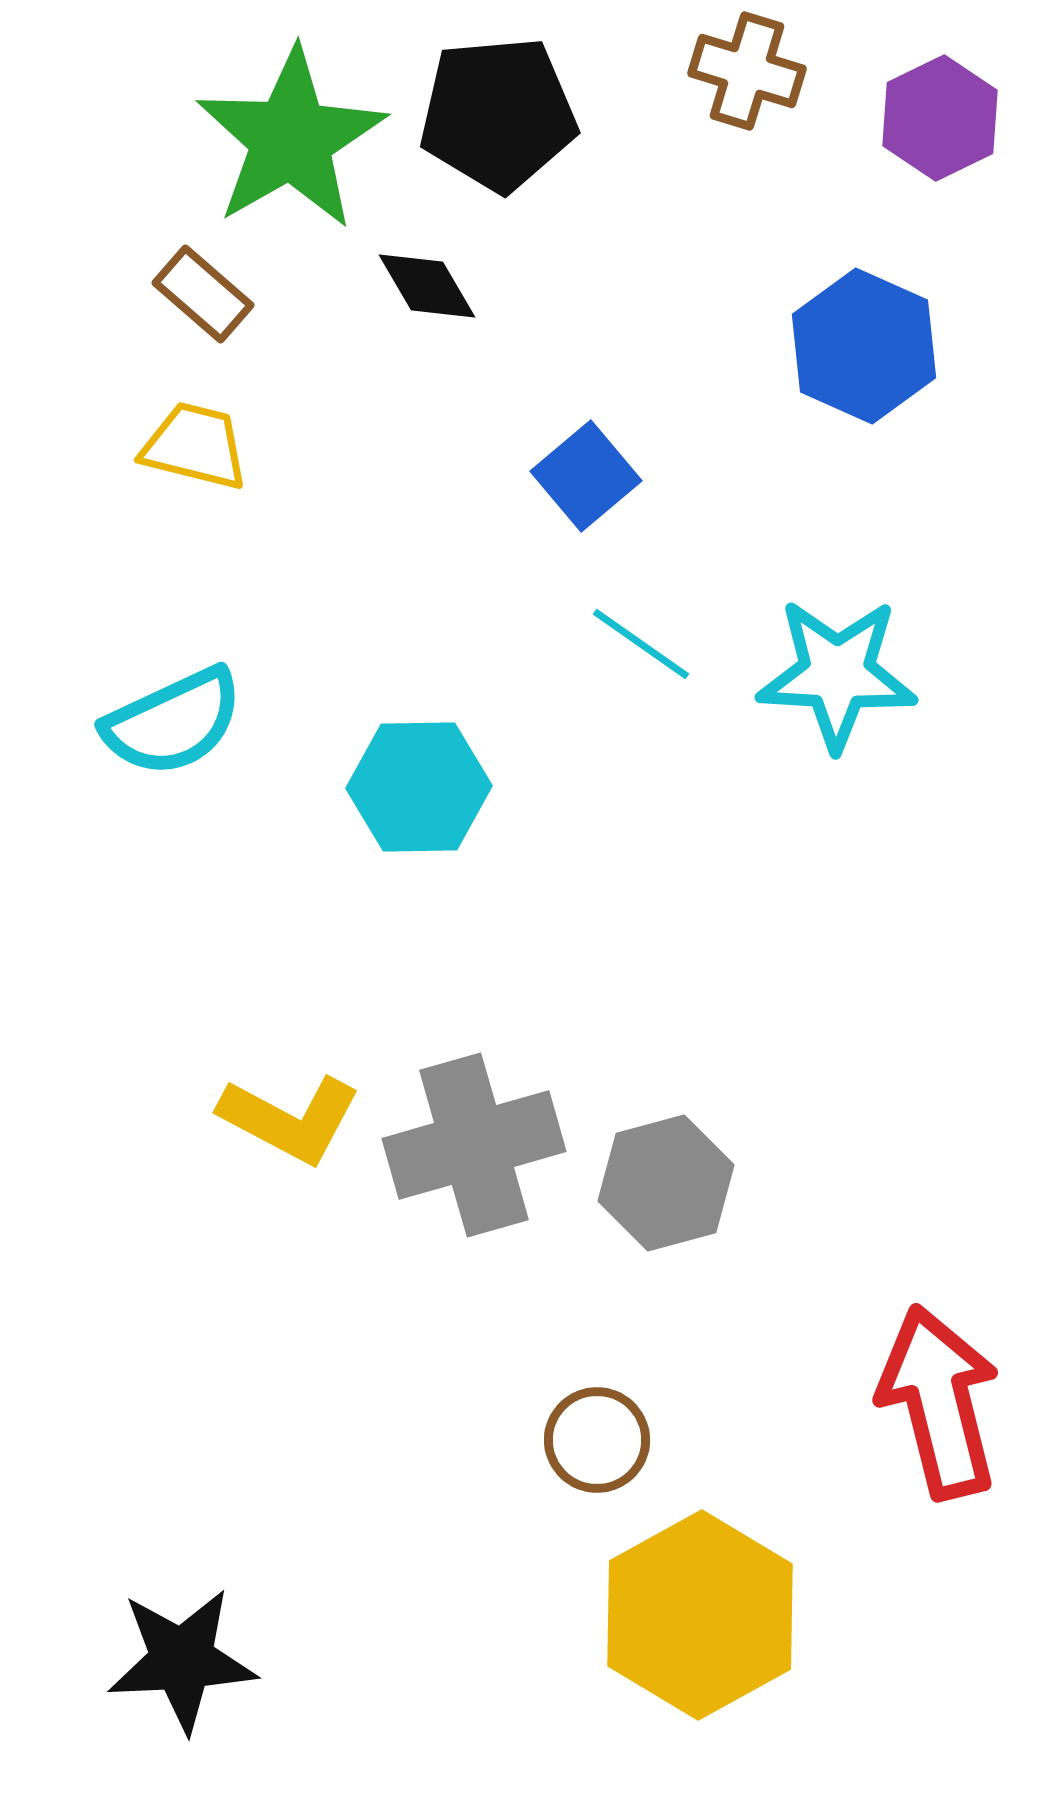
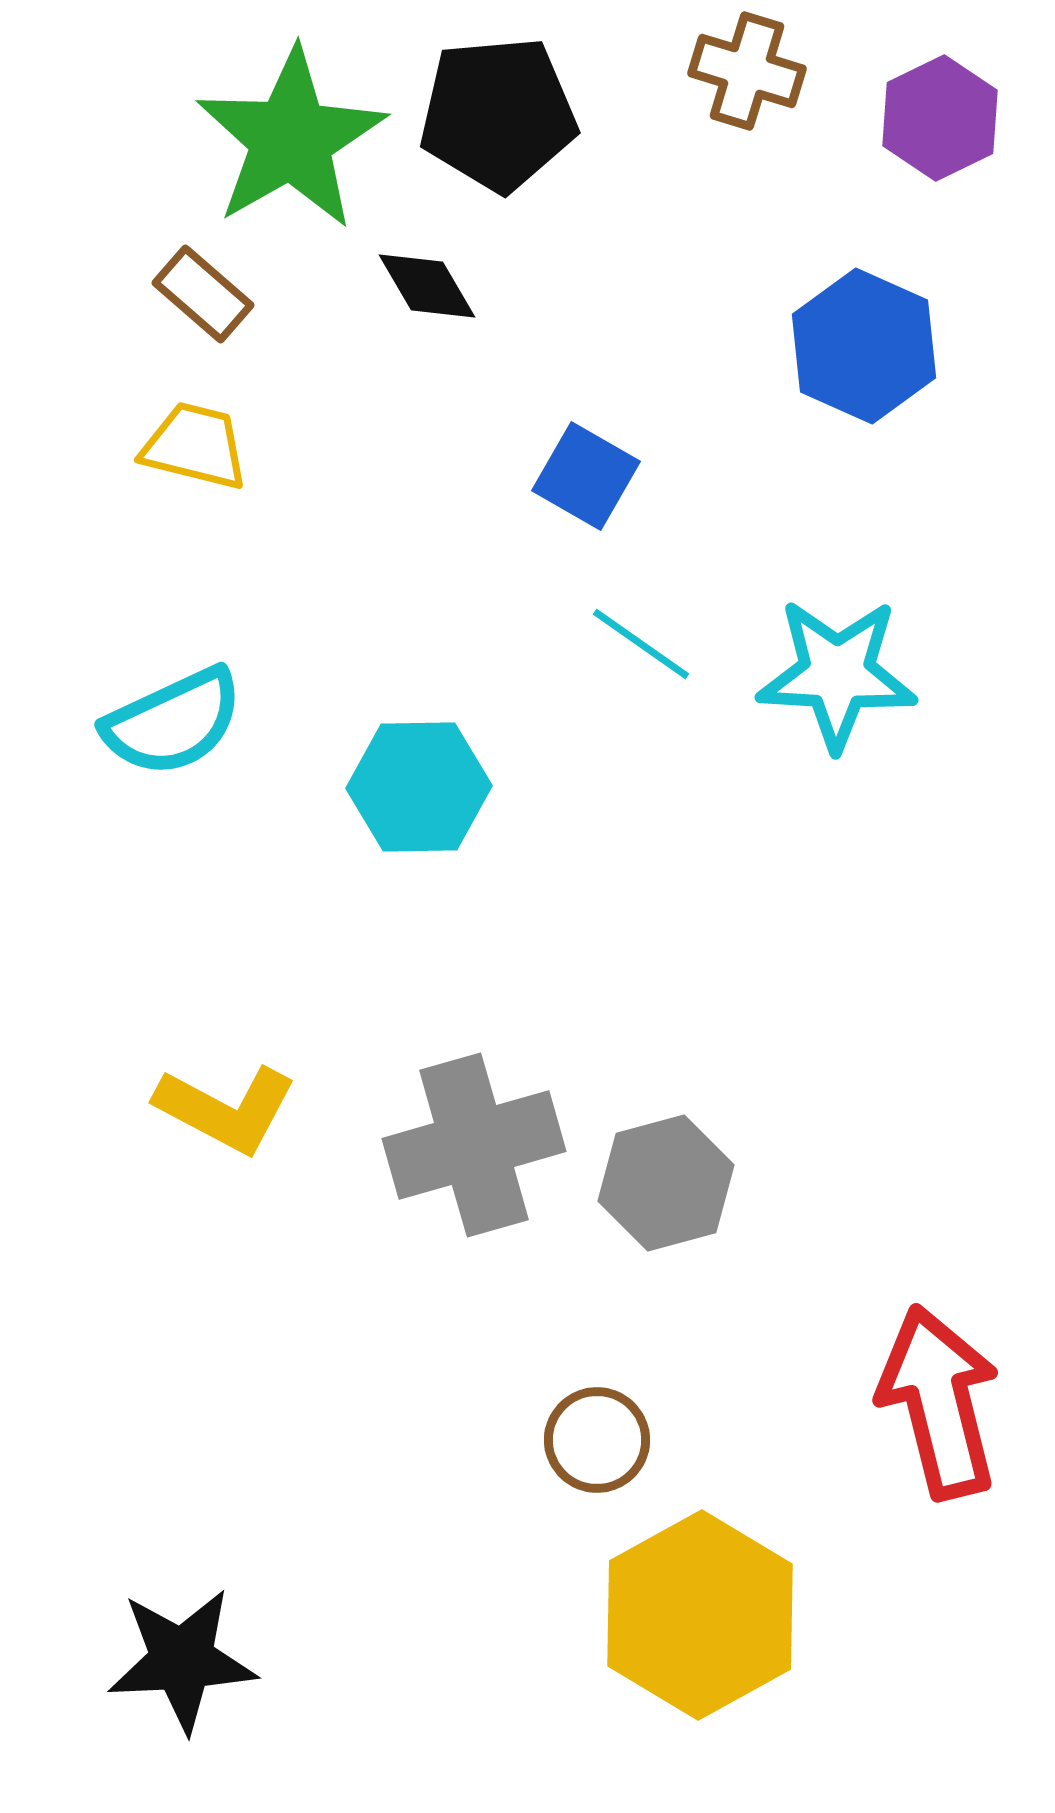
blue square: rotated 20 degrees counterclockwise
yellow L-shape: moved 64 px left, 10 px up
